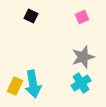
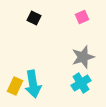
black square: moved 3 px right, 2 px down
